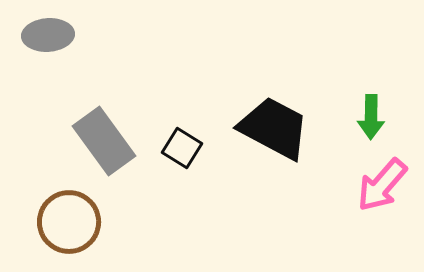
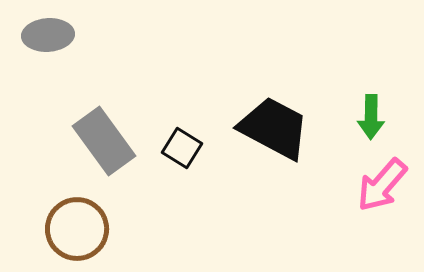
brown circle: moved 8 px right, 7 px down
